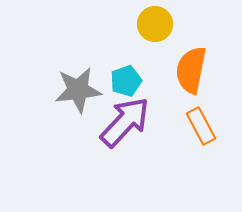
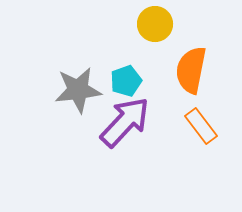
orange rectangle: rotated 9 degrees counterclockwise
